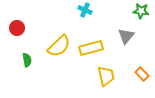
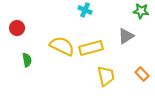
gray triangle: rotated 18 degrees clockwise
yellow semicircle: moved 3 px right; rotated 110 degrees counterclockwise
